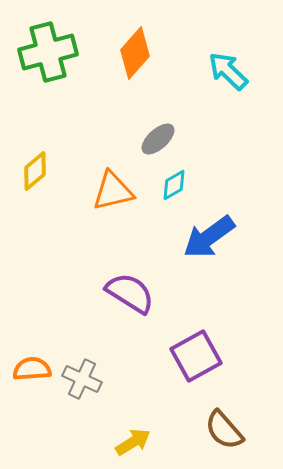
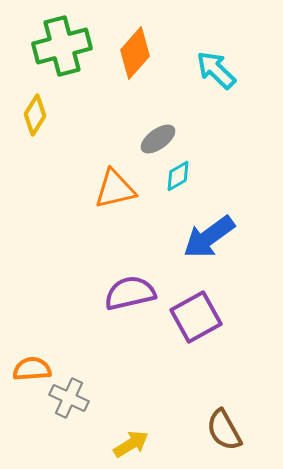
green cross: moved 14 px right, 6 px up
cyan arrow: moved 12 px left, 1 px up
gray ellipse: rotated 6 degrees clockwise
yellow diamond: moved 56 px up; rotated 18 degrees counterclockwise
cyan diamond: moved 4 px right, 9 px up
orange triangle: moved 2 px right, 2 px up
purple semicircle: rotated 45 degrees counterclockwise
purple square: moved 39 px up
gray cross: moved 13 px left, 19 px down
brown semicircle: rotated 12 degrees clockwise
yellow arrow: moved 2 px left, 2 px down
